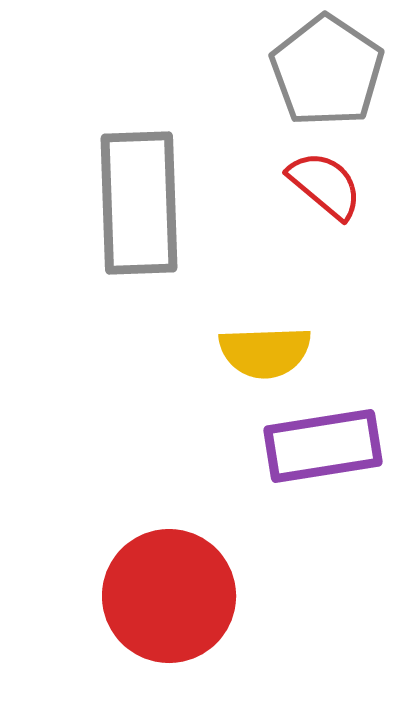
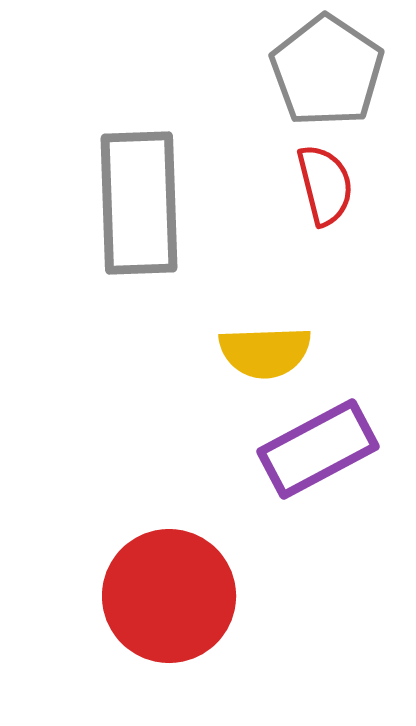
red semicircle: rotated 36 degrees clockwise
purple rectangle: moved 5 px left, 3 px down; rotated 19 degrees counterclockwise
